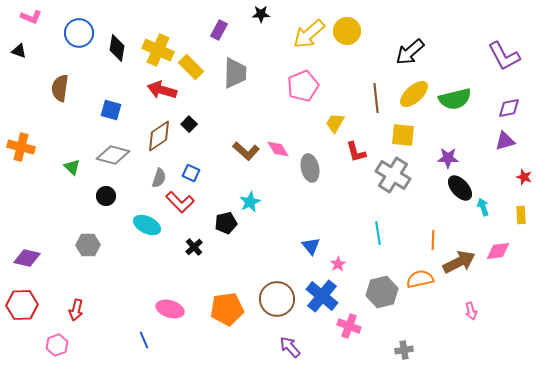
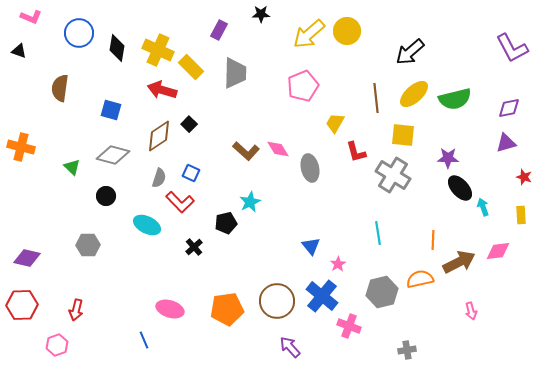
purple L-shape at (504, 56): moved 8 px right, 8 px up
purple triangle at (505, 141): moved 1 px right, 2 px down
brown circle at (277, 299): moved 2 px down
gray cross at (404, 350): moved 3 px right
